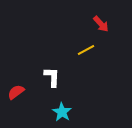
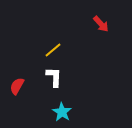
yellow line: moved 33 px left; rotated 12 degrees counterclockwise
white L-shape: moved 2 px right
red semicircle: moved 1 px right, 6 px up; rotated 24 degrees counterclockwise
